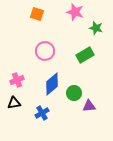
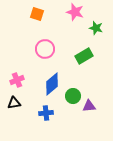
pink circle: moved 2 px up
green rectangle: moved 1 px left, 1 px down
green circle: moved 1 px left, 3 px down
blue cross: moved 4 px right; rotated 24 degrees clockwise
